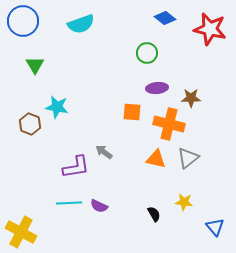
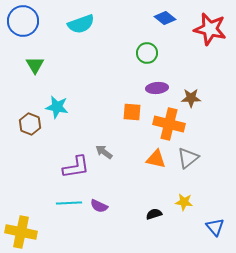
black semicircle: rotated 77 degrees counterclockwise
yellow cross: rotated 16 degrees counterclockwise
